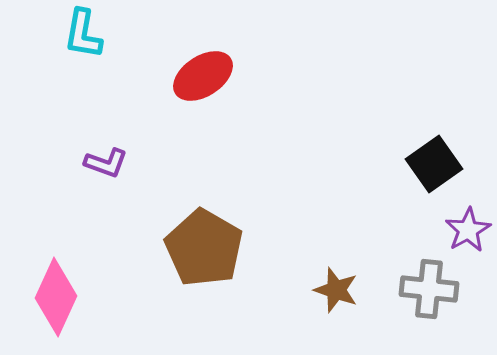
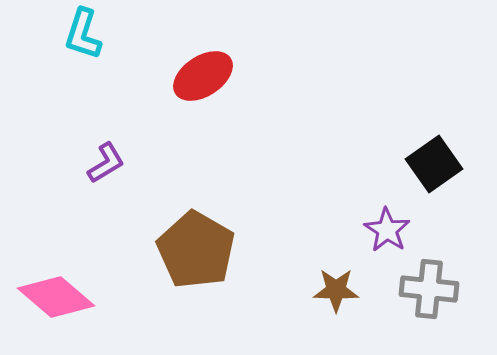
cyan L-shape: rotated 8 degrees clockwise
purple L-shape: rotated 51 degrees counterclockwise
purple star: moved 81 px left; rotated 9 degrees counterclockwise
brown pentagon: moved 8 px left, 2 px down
brown star: rotated 18 degrees counterclockwise
pink diamond: rotated 74 degrees counterclockwise
